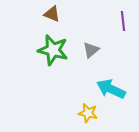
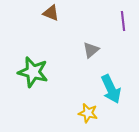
brown triangle: moved 1 px left, 1 px up
green star: moved 20 px left, 22 px down
cyan arrow: rotated 140 degrees counterclockwise
